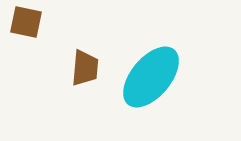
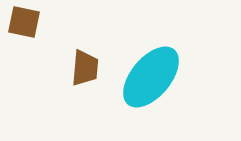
brown square: moved 2 px left
